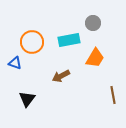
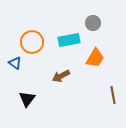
blue triangle: rotated 16 degrees clockwise
